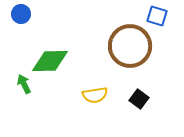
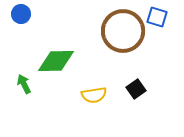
blue square: moved 1 px down
brown circle: moved 7 px left, 15 px up
green diamond: moved 6 px right
yellow semicircle: moved 1 px left
black square: moved 3 px left, 10 px up; rotated 18 degrees clockwise
